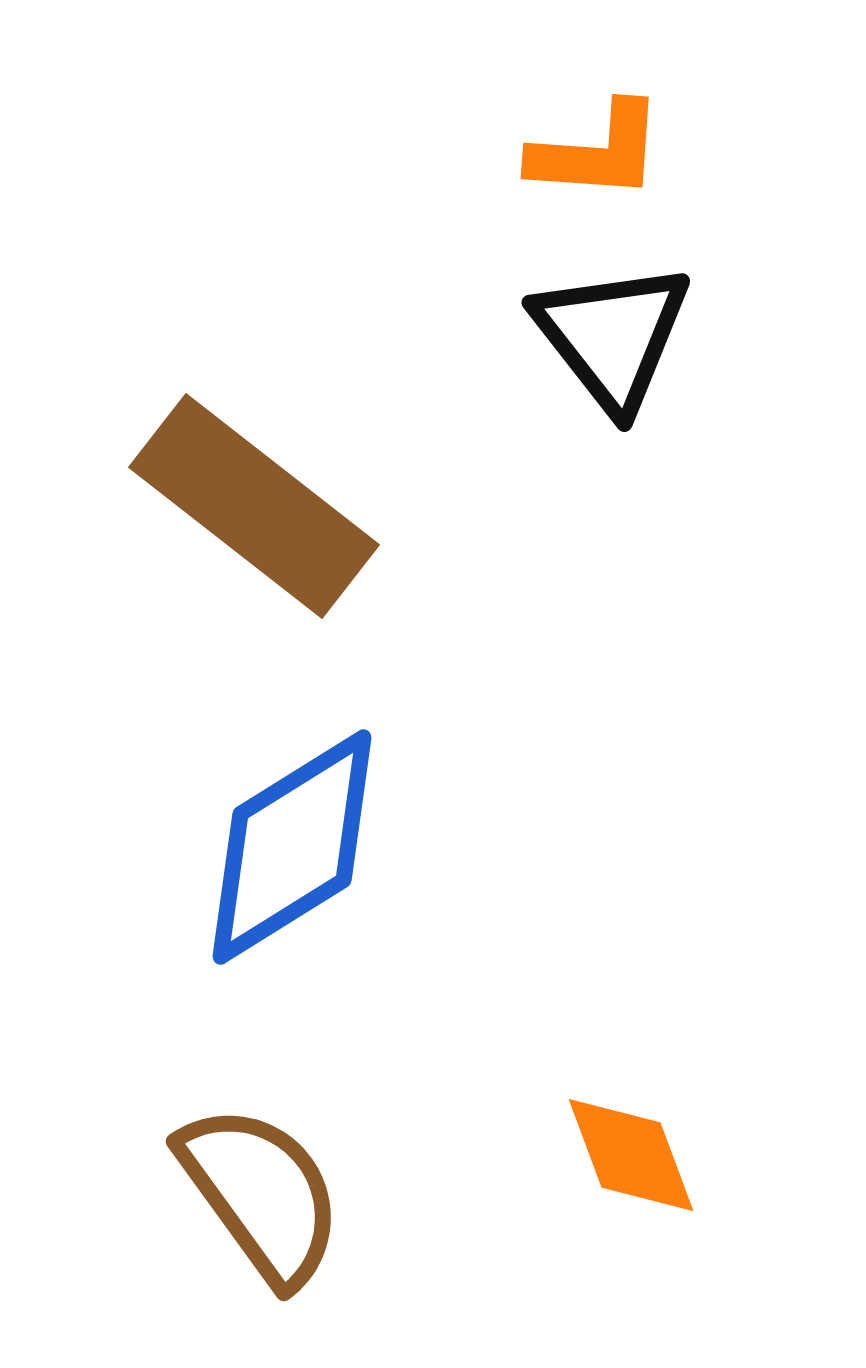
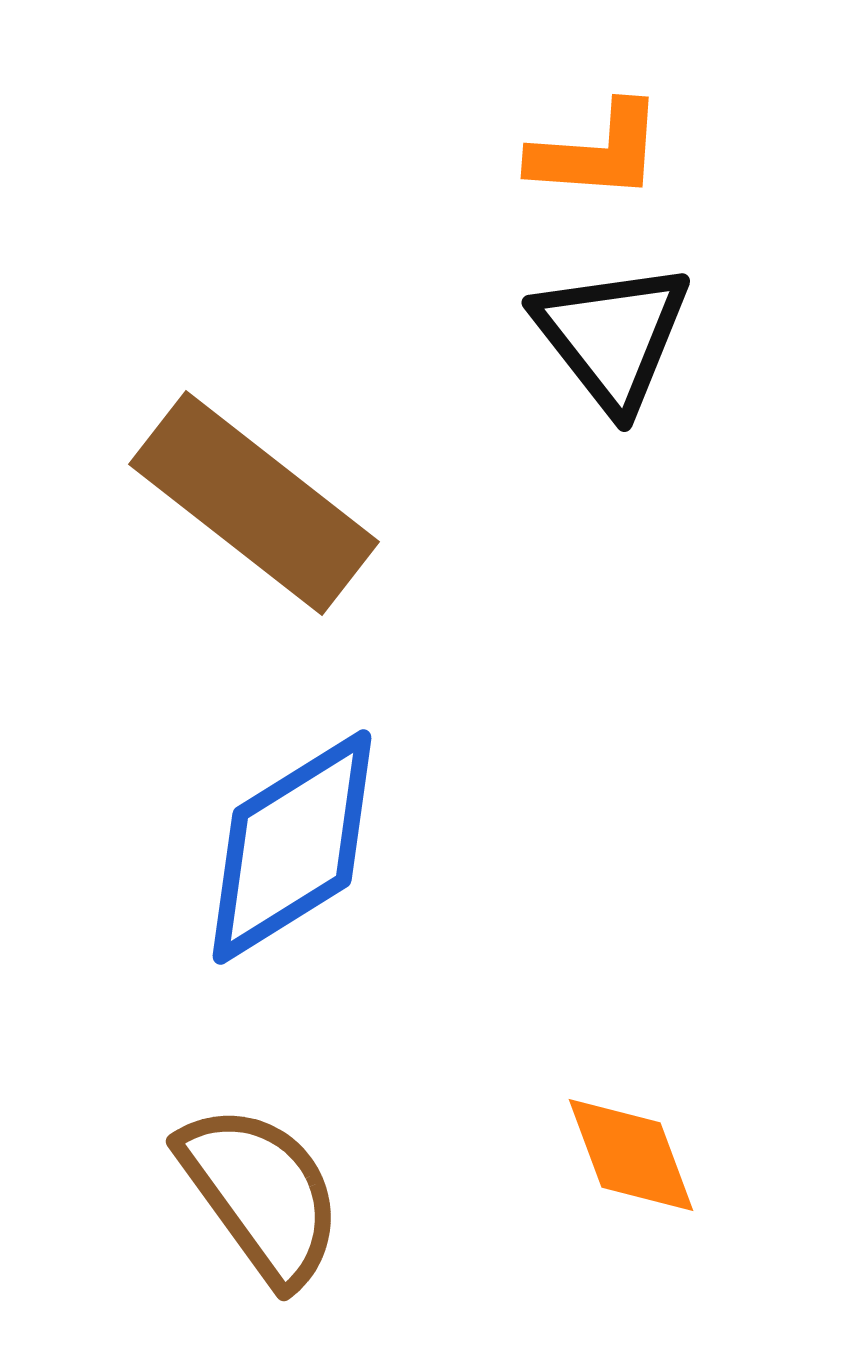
brown rectangle: moved 3 px up
